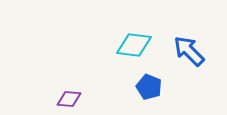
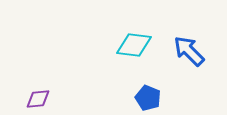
blue pentagon: moved 1 px left, 11 px down
purple diamond: moved 31 px left; rotated 10 degrees counterclockwise
